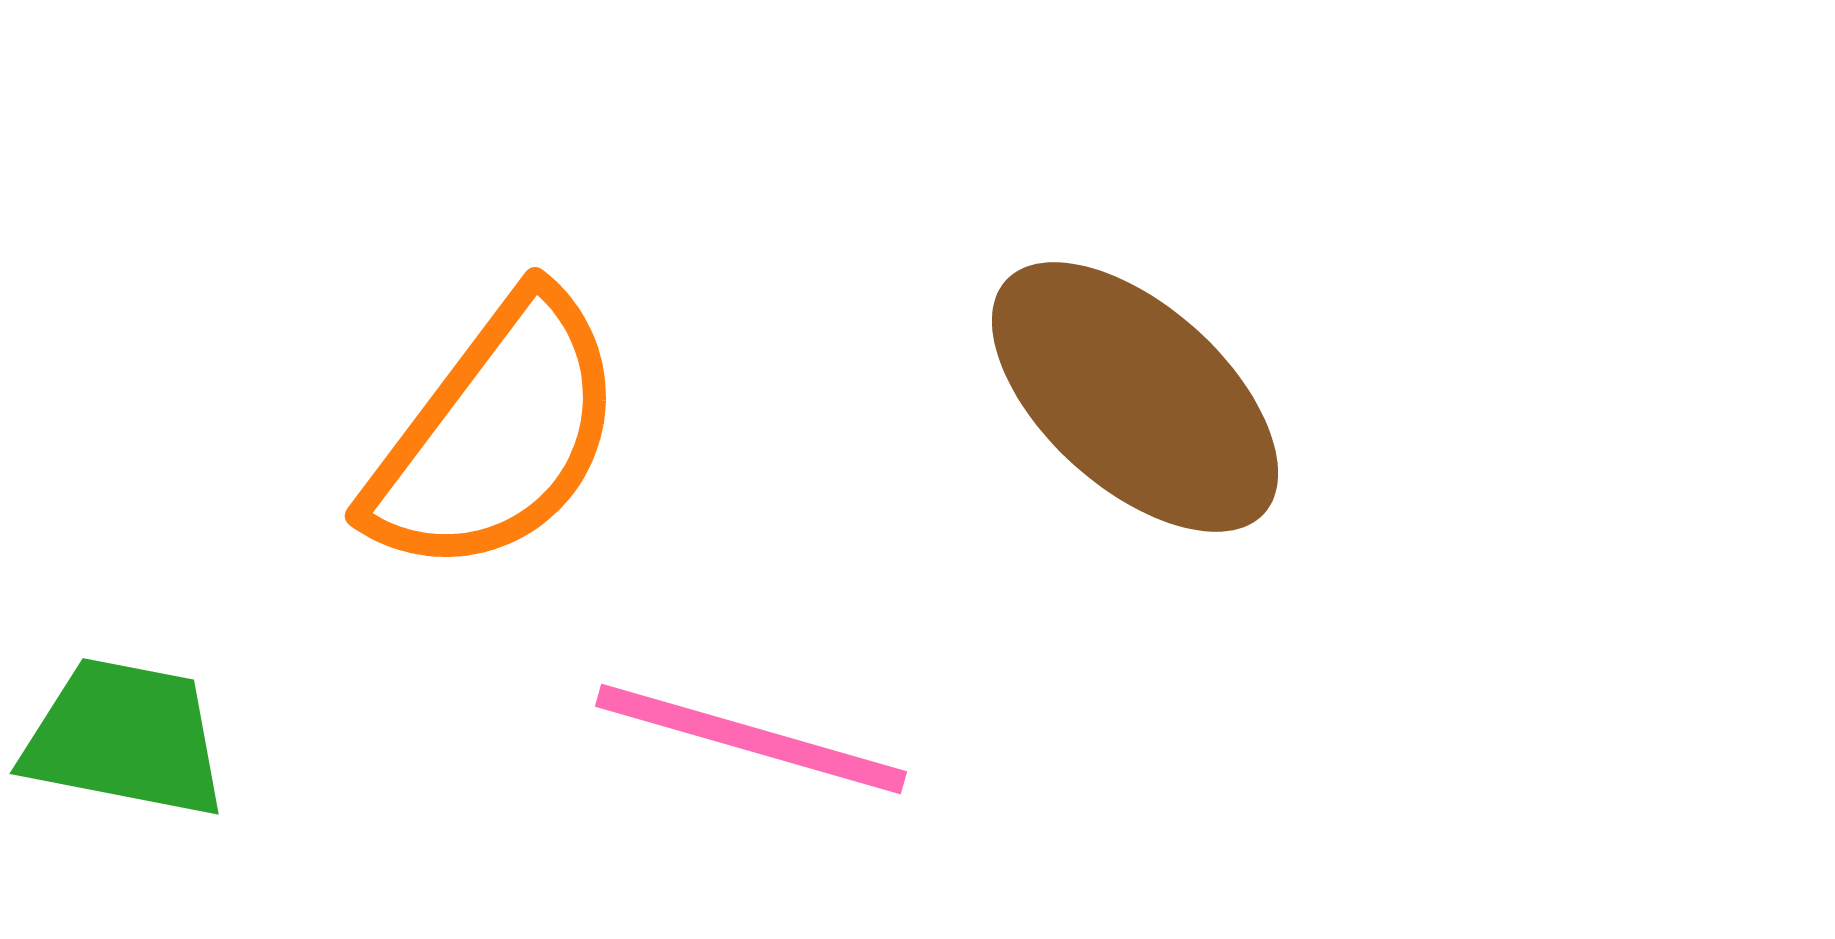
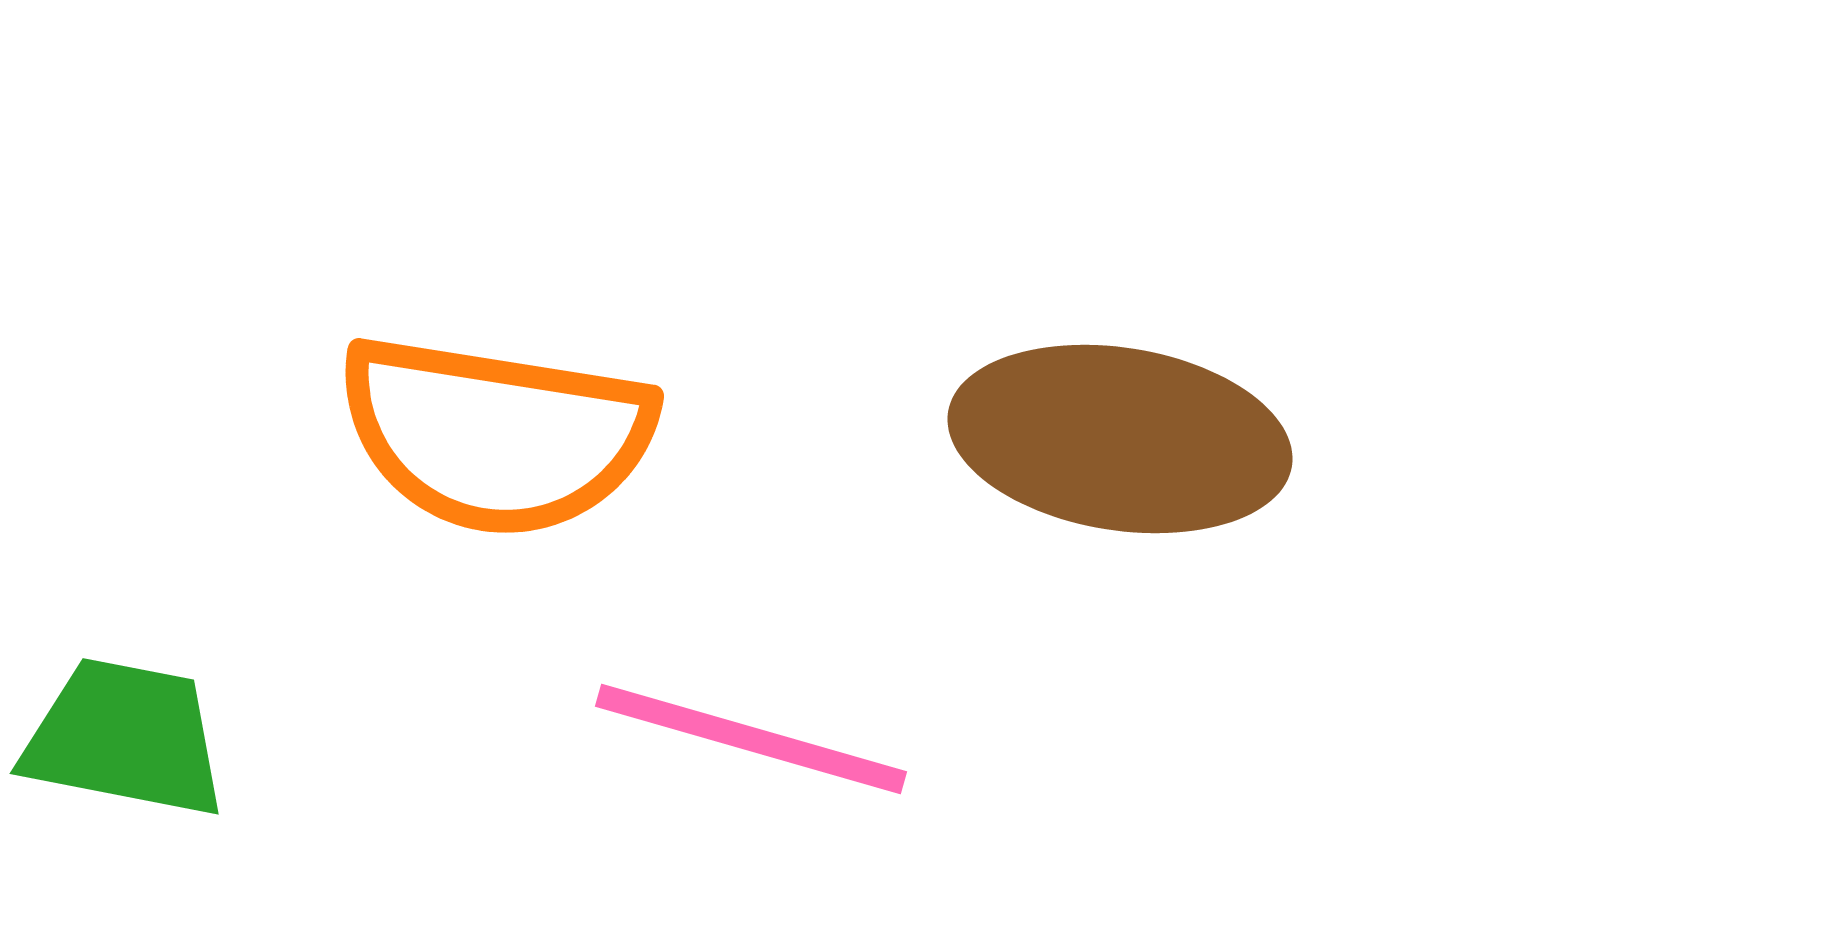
brown ellipse: moved 15 px left, 42 px down; rotated 33 degrees counterclockwise
orange semicircle: rotated 62 degrees clockwise
